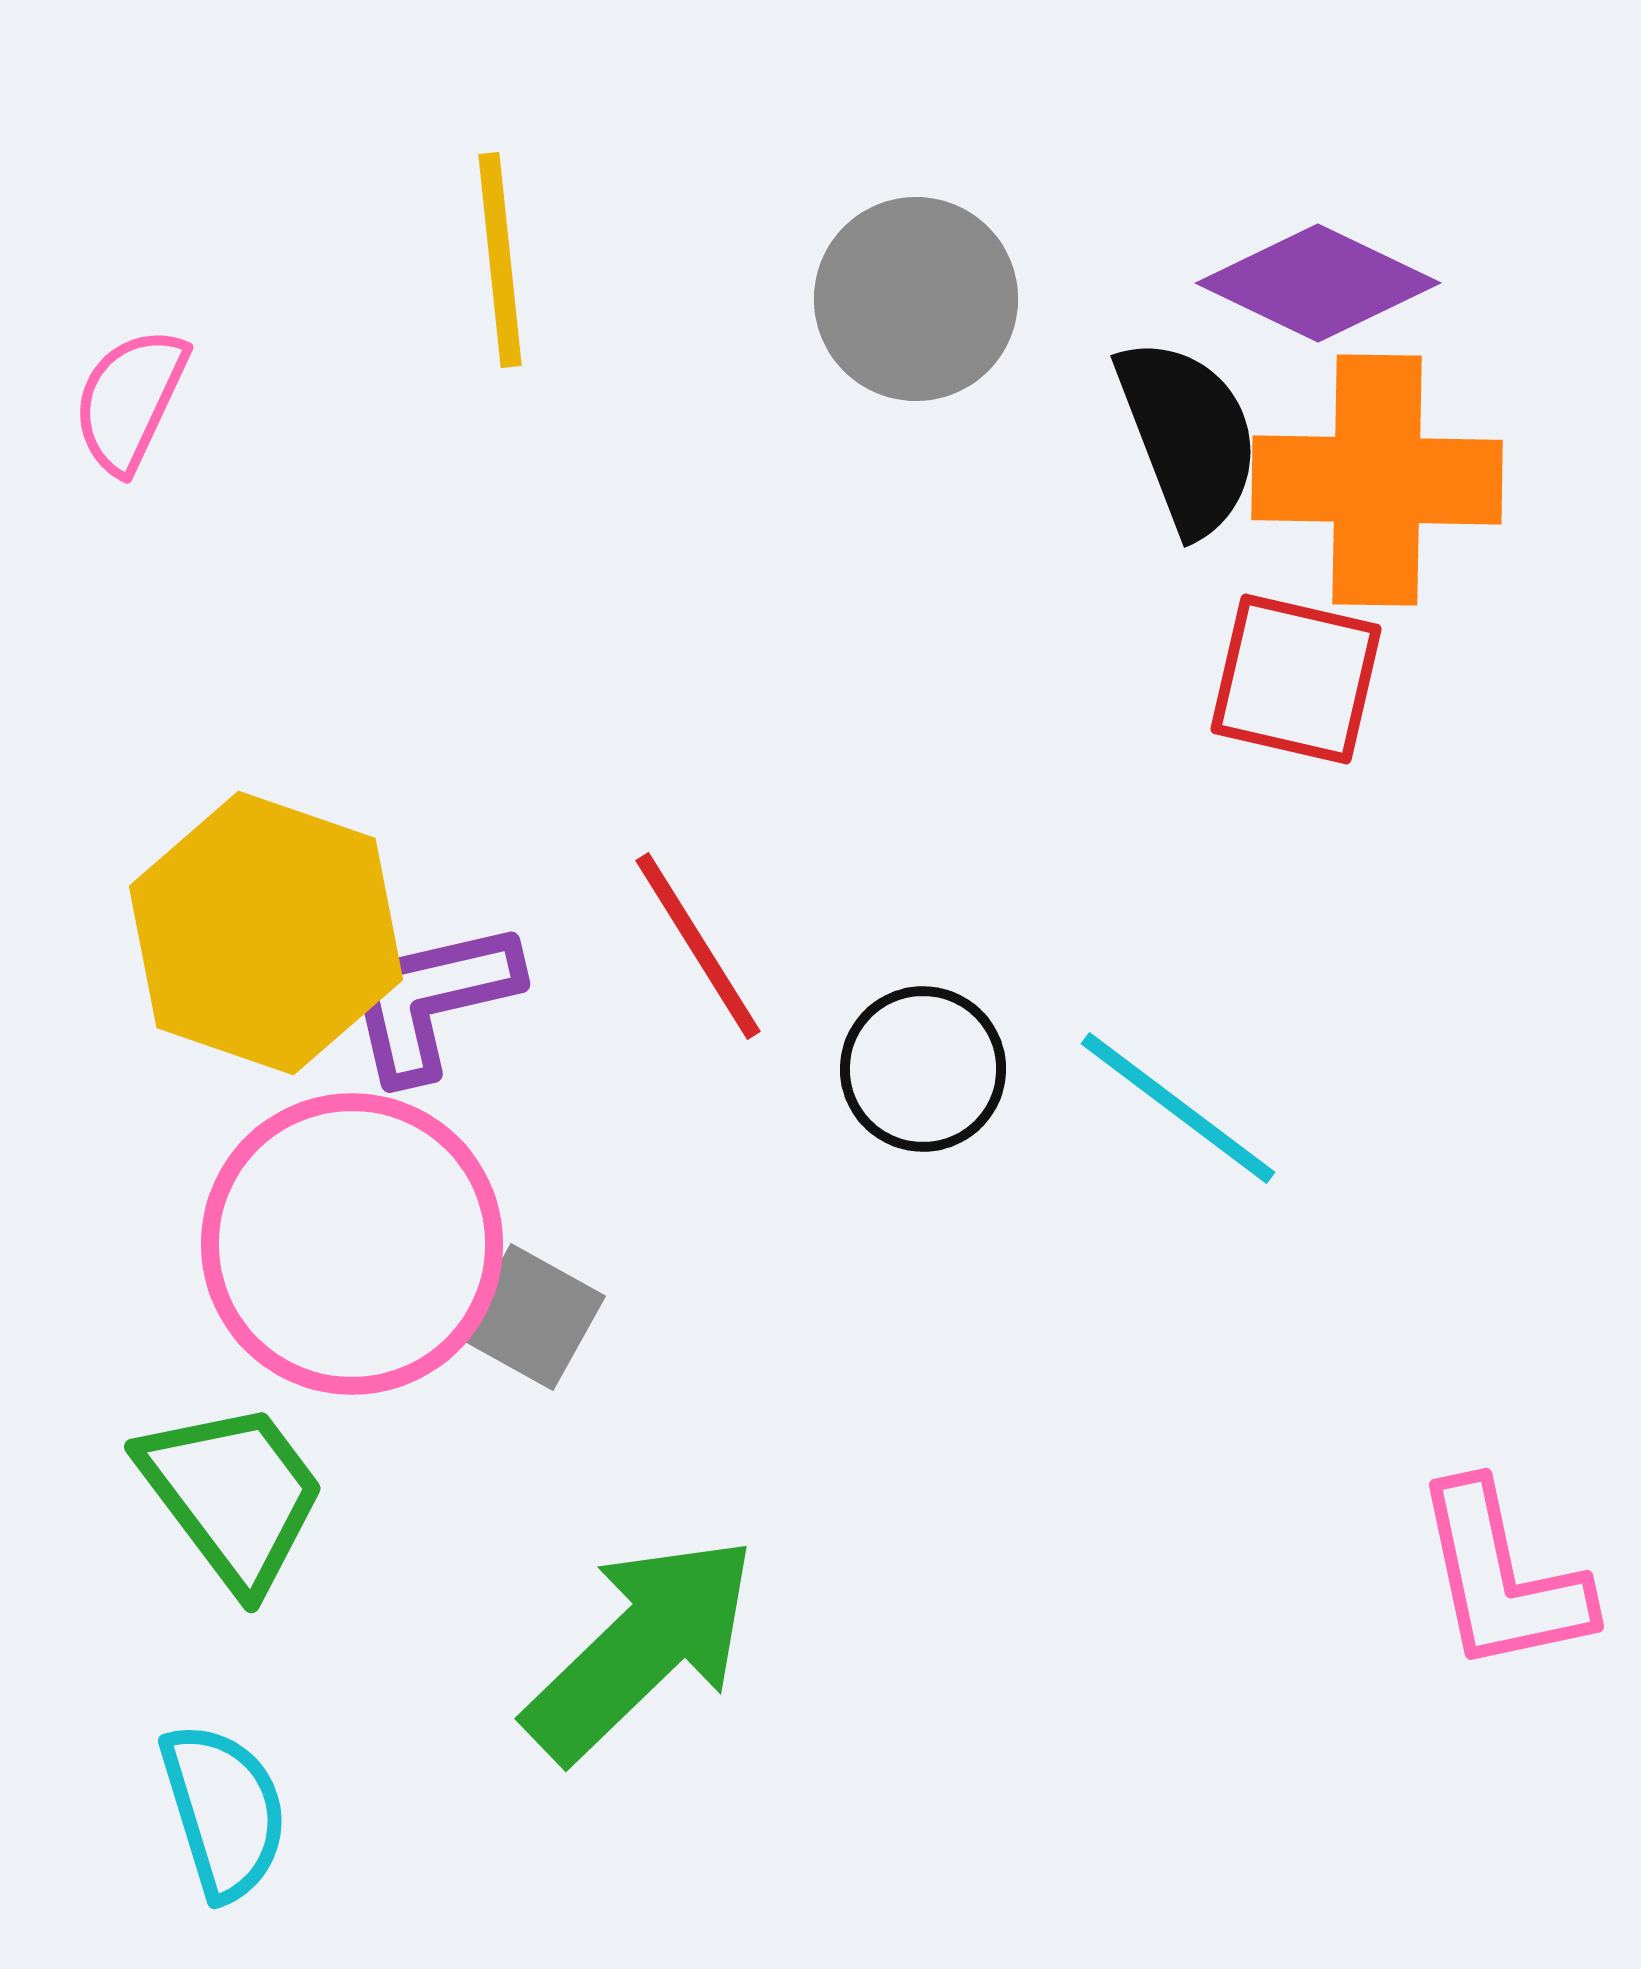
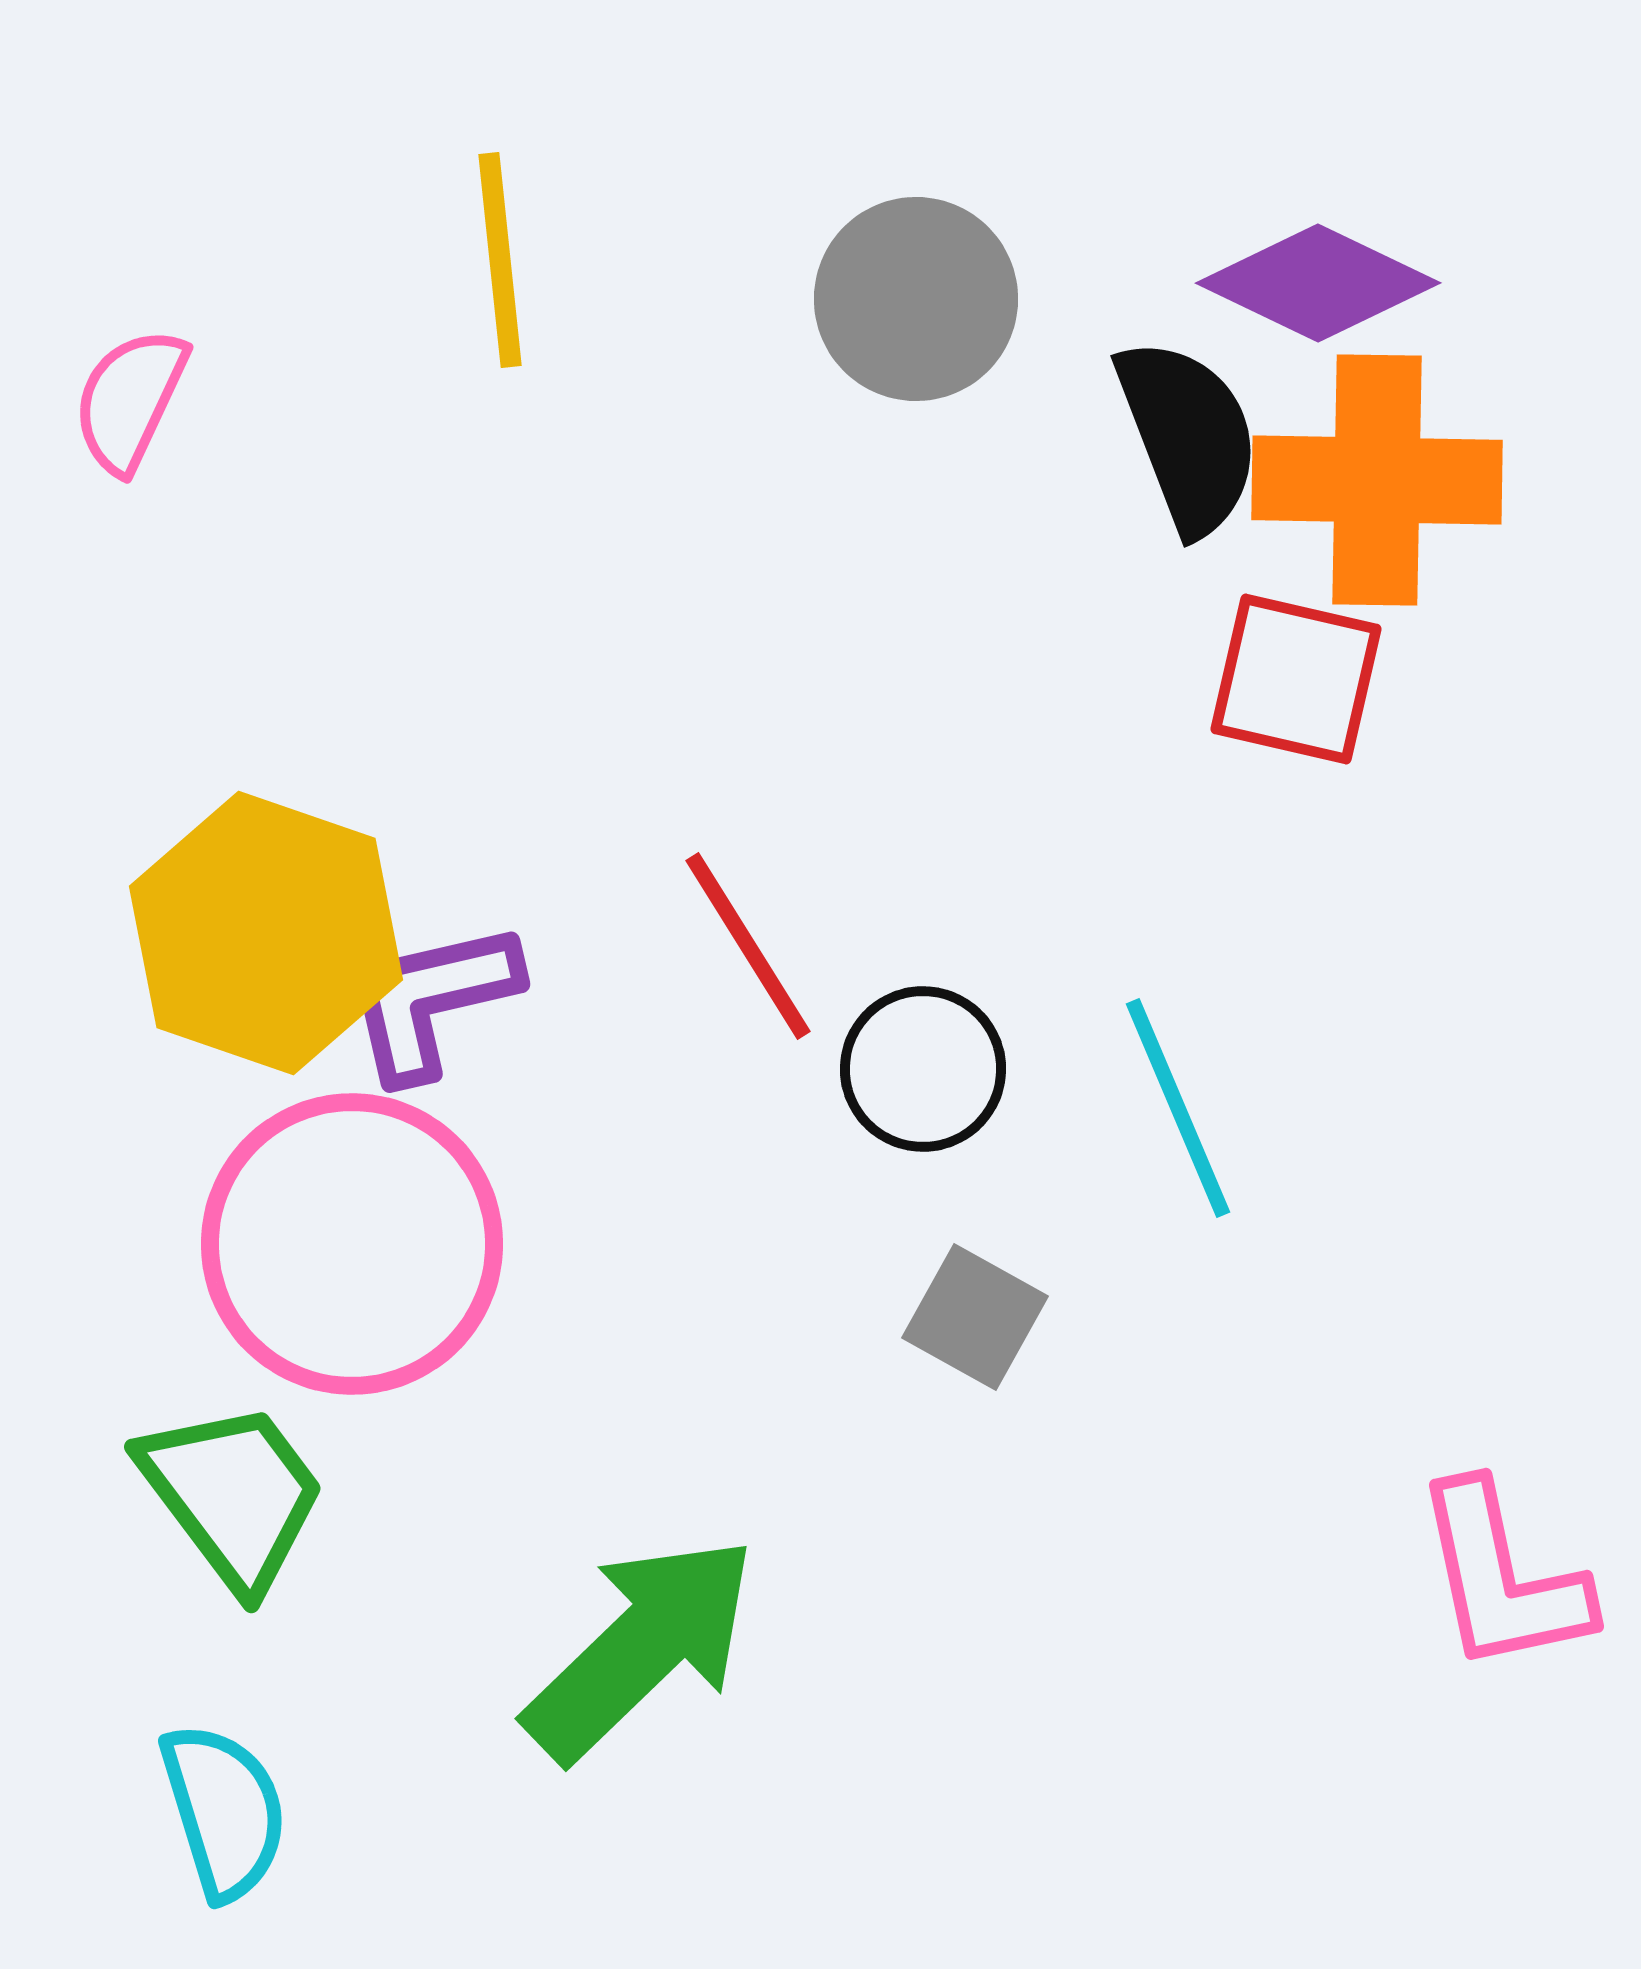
red line: moved 50 px right
cyan line: rotated 30 degrees clockwise
gray square: moved 443 px right
